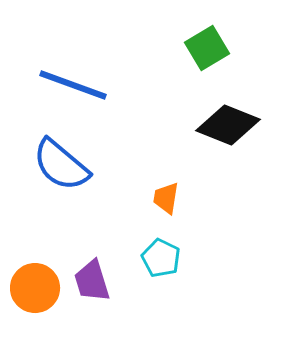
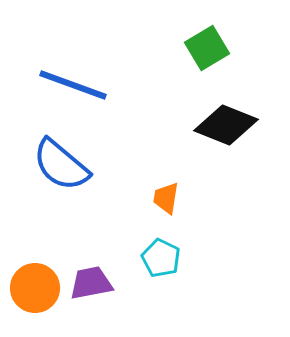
black diamond: moved 2 px left
purple trapezoid: moved 1 px left, 2 px down; rotated 96 degrees clockwise
